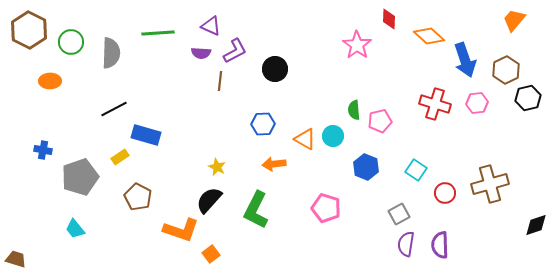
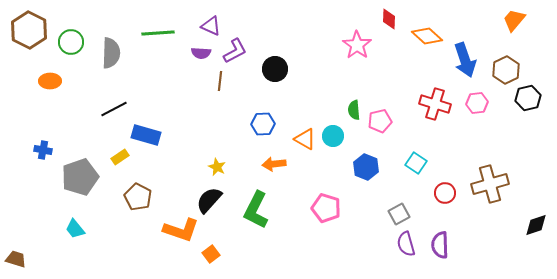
orange diamond at (429, 36): moved 2 px left
cyan square at (416, 170): moved 7 px up
purple semicircle at (406, 244): rotated 25 degrees counterclockwise
